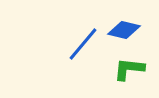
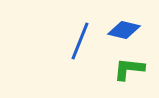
blue line: moved 3 px left, 3 px up; rotated 18 degrees counterclockwise
